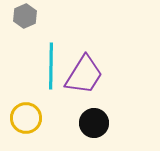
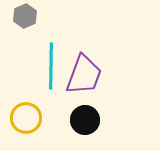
purple trapezoid: rotated 12 degrees counterclockwise
black circle: moved 9 px left, 3 px up
